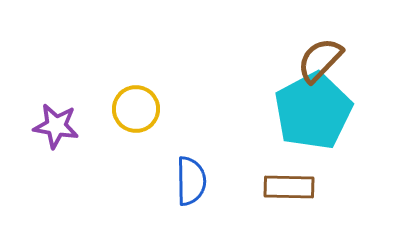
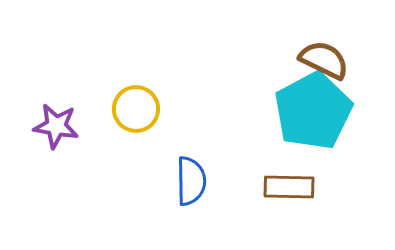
brown semicircle: moved 4 px right; rotated 72 degrees clockwise
